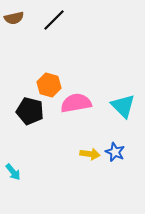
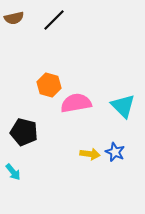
black pentagon: moved 6 px left, 21 px down
